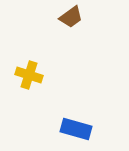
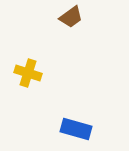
yellow cross: moved 1 px left, 2 px up
